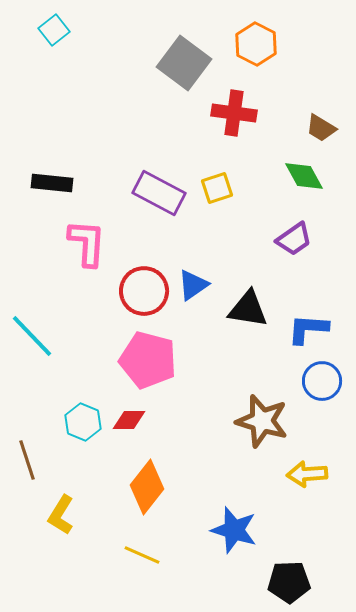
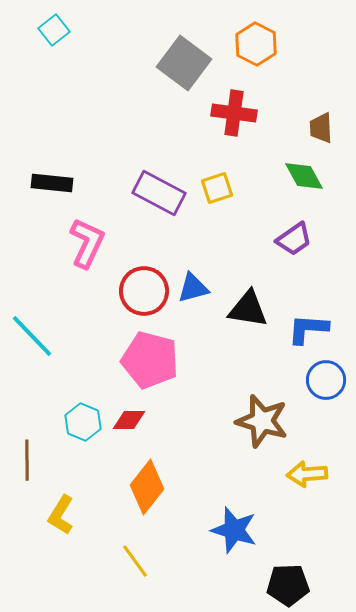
brown trapezoid: rotated 56 degrees clockwise
pink L-shape: rotated 21 degrees clockwise
blue triangle: moved 3 px down; rotated 20 degrees clockwise
pink pentagon: moved 2 px right
blue circle: moved 4 px right, 1 px up
brown line: rotated 18 degrees clockwise
yellow line: moved 7 px left, 6 px down; rotated 30 degrees clockwise
black pentagon: moved 1 px left, 3 px down
